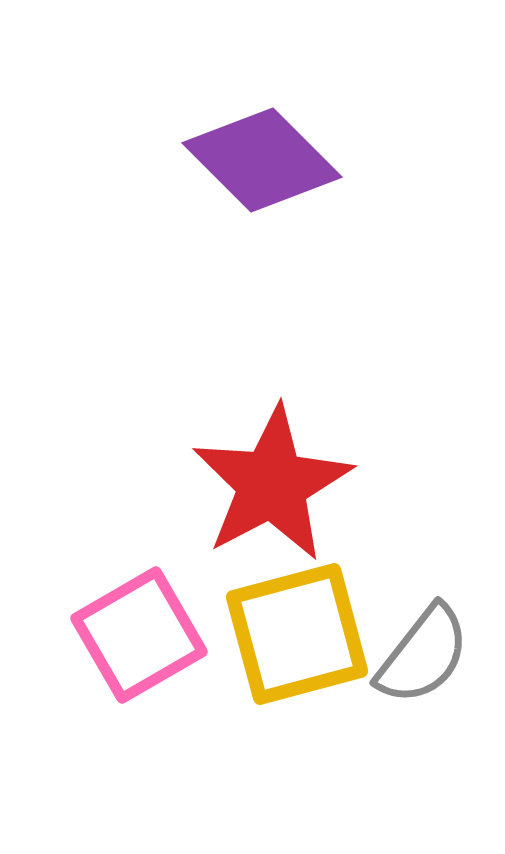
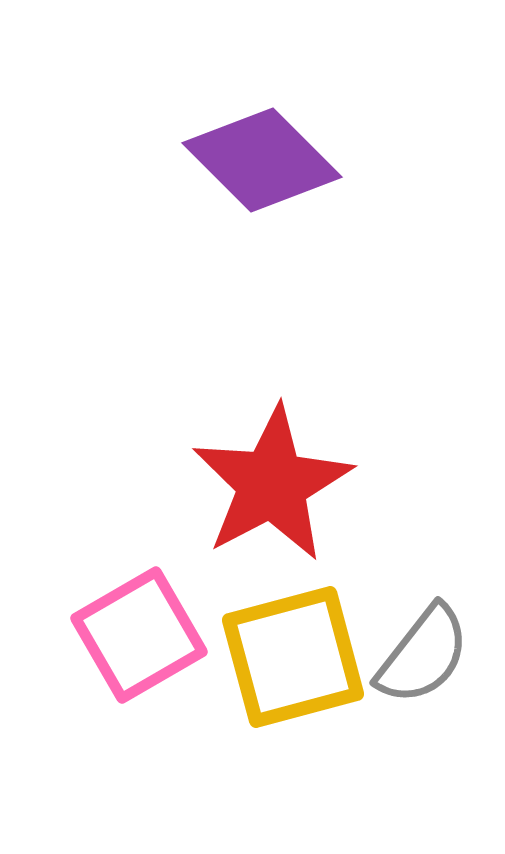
yellow square: moved 4 px left, 23 px down
